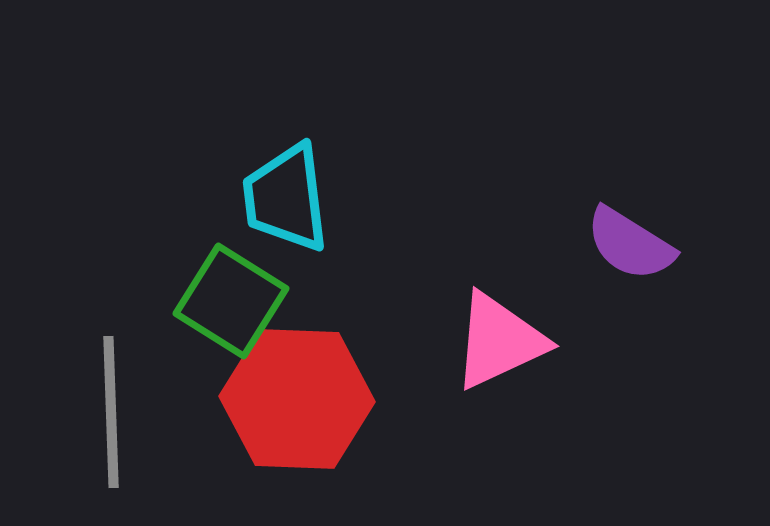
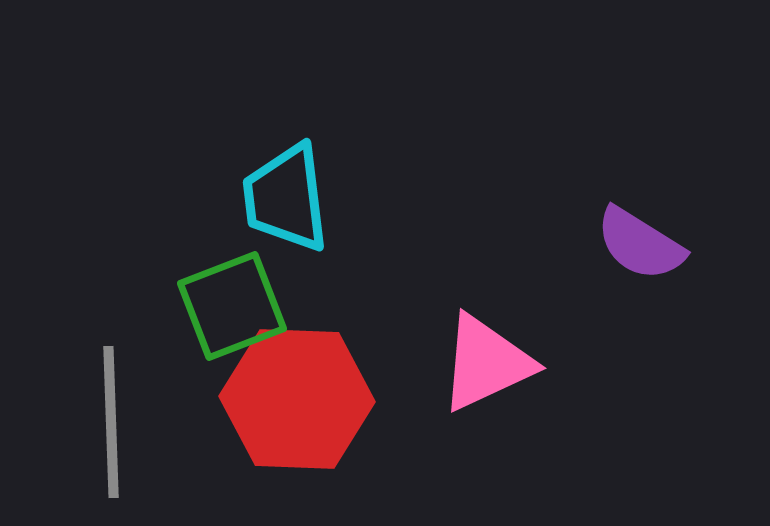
purple semicircle: moved 10 px right
green square: moved 1 px right, 5 px down; rotated 37 degrees clockwise
pink triangle: moved 13 px left, 22 px down
gray line: moved 10 px down
